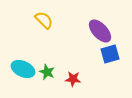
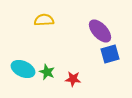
yellow semicircle: rotated 48 degrees counterclockwise
